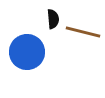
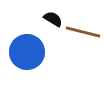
black semicircle: rotated 54 degrees counterclockwise
